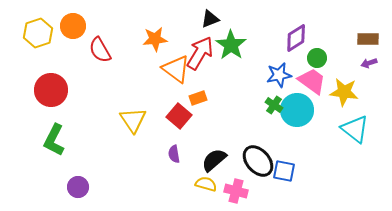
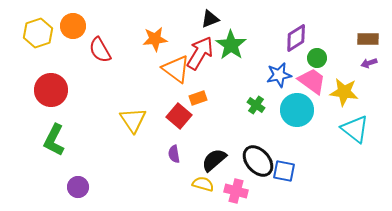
green cross: moved 18 px left
yellow semicircle: moved 3 px left
